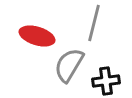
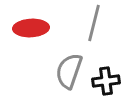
red ellipse: moved 6 px left, 8 px up; rotated 20 degrees counterclockwise
gray semicircle: moved 6 px down; rotated 12 degrees counterclockwise
